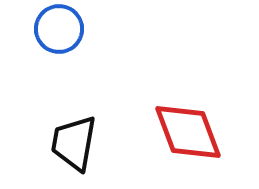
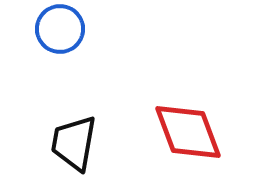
blue circle: moved 1 px right
